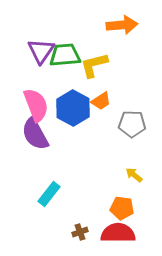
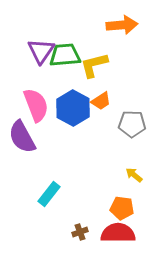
purple semicircle: moved 13 px left, 3 px down
